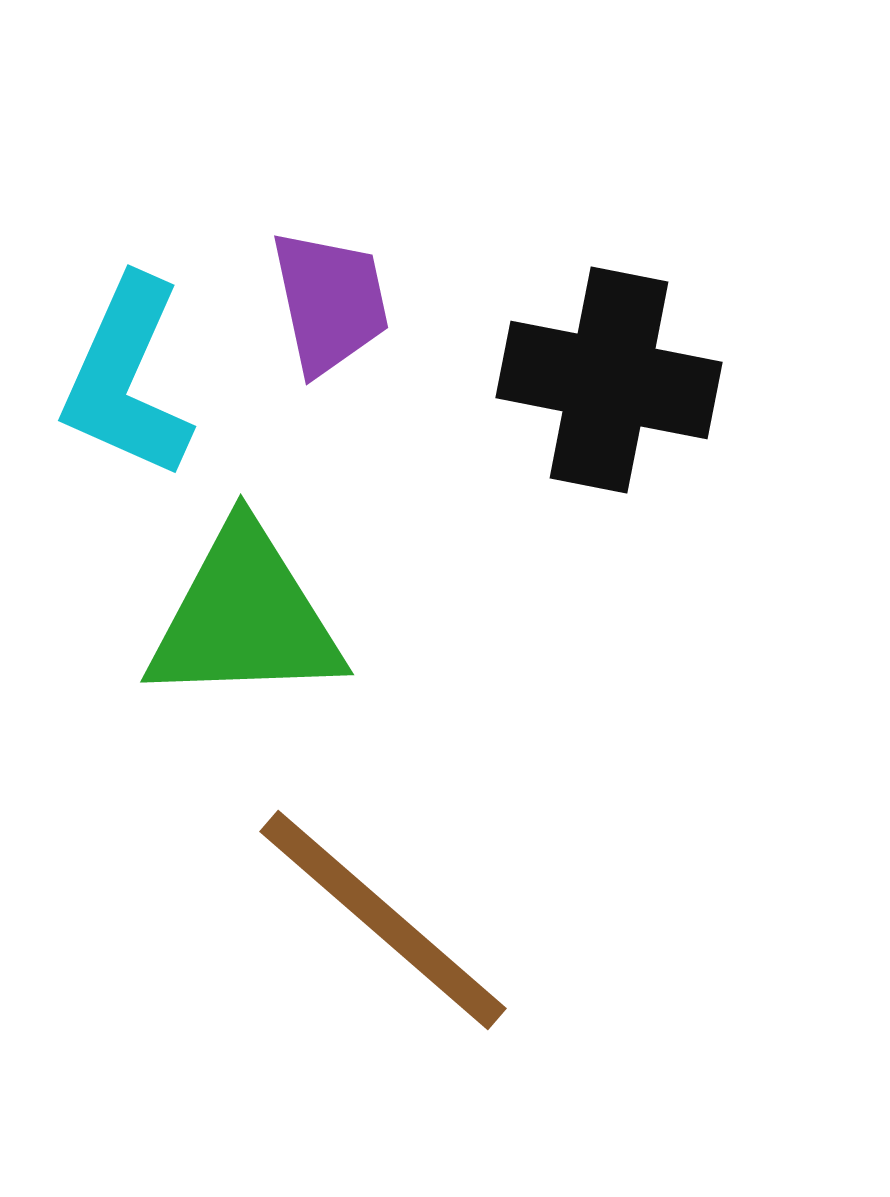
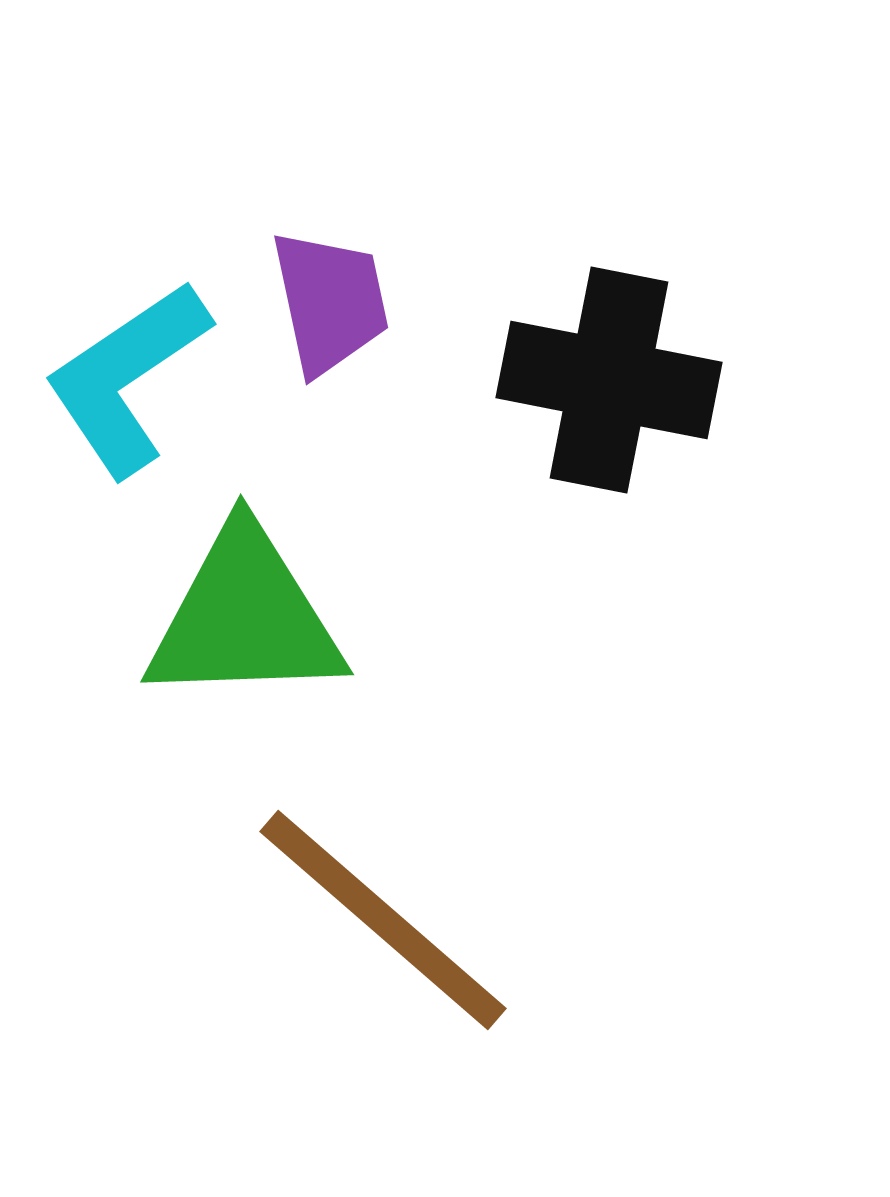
cyan L-shape: rotated 32 degrees clockwise
